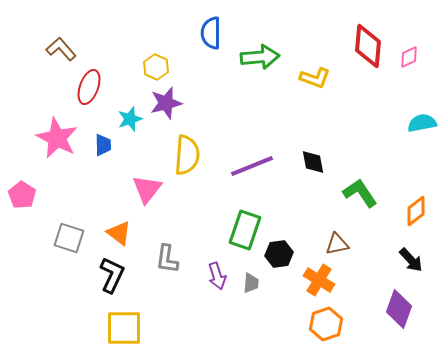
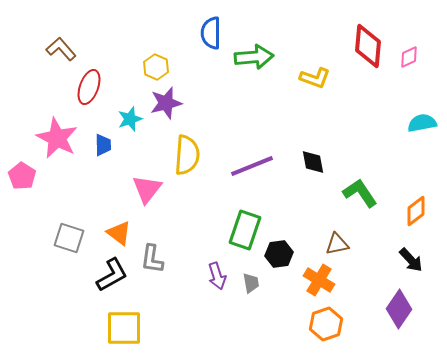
green arrow: moved 6 px left
pink pentagon: moved 19 px up
gray L-shape: moved 15 px left
black L-shape: rotated 36 degrees clockwise
gray trapezoid: rotated 15 degrees counterclockwise
purple diamond: rotated 15 degrees clockwise
